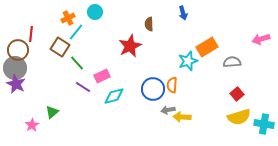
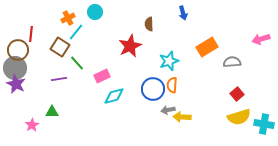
cyan star: moved 19 px left
purple line: moved 24 px left, 8 px up; rotated 42 degrees counterclockwise
green triangle: rotated 40 degrees clockwise
